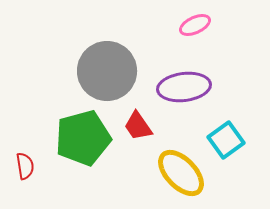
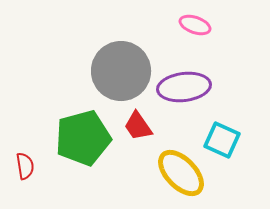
pink ellipse: rotated 44 degrees clockwise
gray circle: moved 14 px right
cyan square: moved 4 px left; rotated 30 degrees counterclockwise
